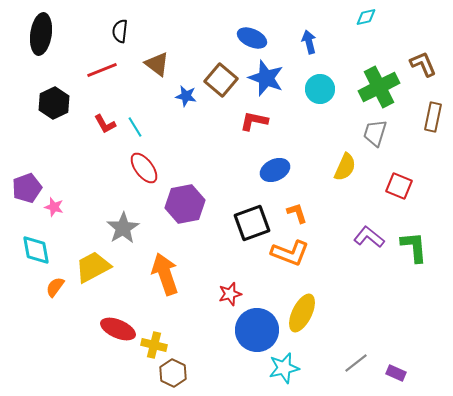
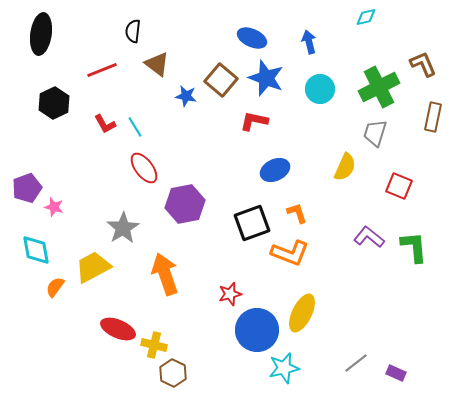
black semicircle at (120, 31): moved 13 px right
